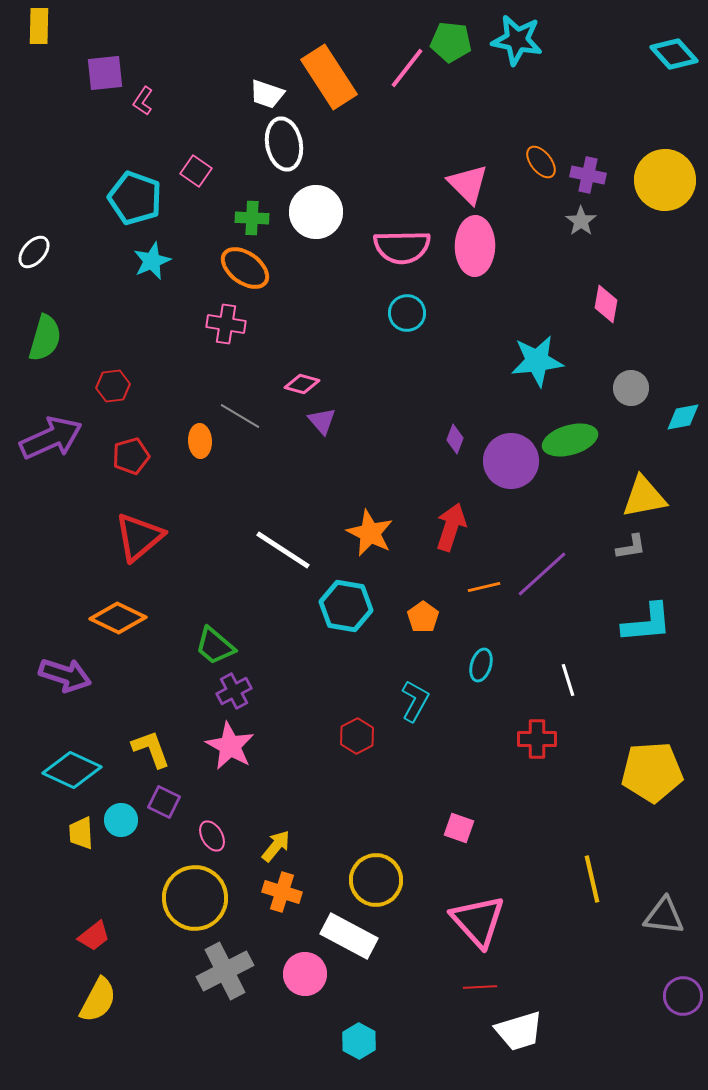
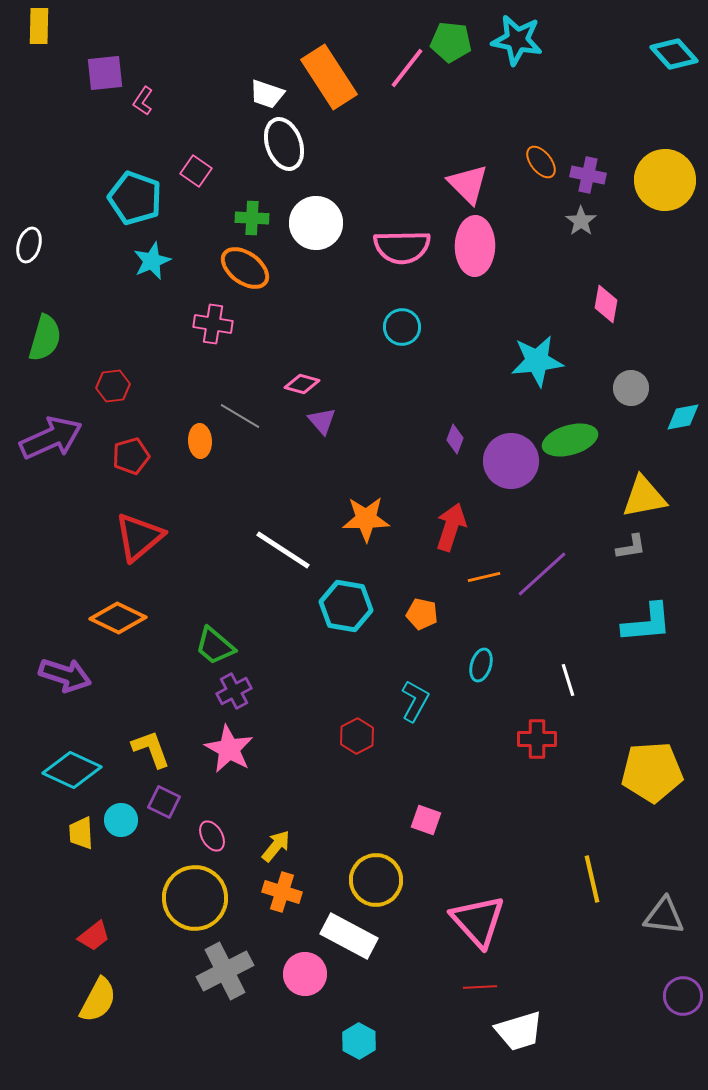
white ellipse at (284, 144): rotated 9 degrees counterclockwise
white circle at (316, 212): moved 11 px down
white ellipse at (34, 252): moved 5 px left, 7 px up; rotated 24 degrees counterclockwise
cyan circle at (407, 313): moved 5 px left, 14 px down
pink cross at (226, 324): moved 13 px left
orange star at (370, 533): moved 4 px left, 14 px up; rotated 27 degrees counterclockwise
orange line at (484, 587): moved 10 px up
orange pentagon at (423, 617): moved 1 px left, 3 px up; rotated 24 degrees counterclockwise
pink star at (230, 746): moved 1 px left, 3 px down
pink square at (459, 828): moved 33 px left, 8 px up
